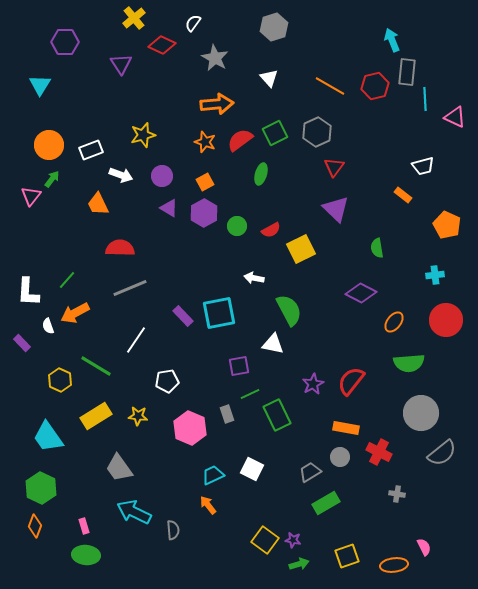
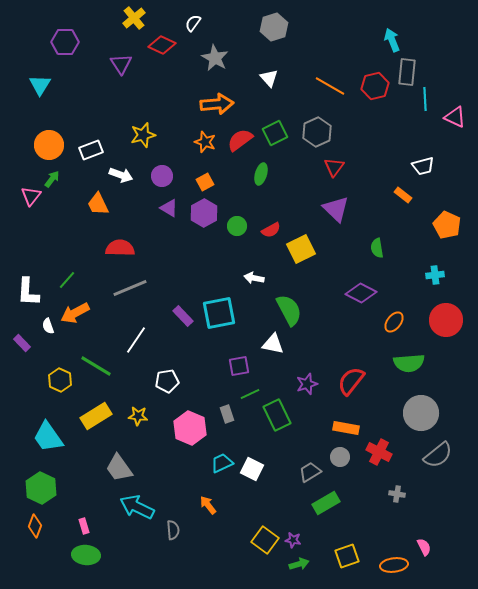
purple star at (313, 384): moved 6 px left; rotated 10 degrees clockwise
gray semicircle at (442, 453): moved 4 px left, 2 px down
cyan trapezoid at (213, 475): moved 9 px right, 12 px up
cyan arrow at (134, 512): moved 3 px right, 5 px up
